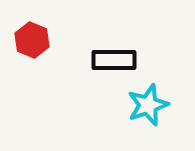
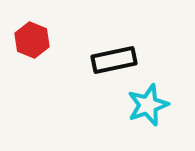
black rectangle: rotated 12 degrees counterclockwise
